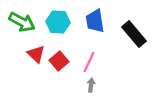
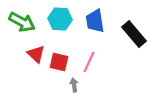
cyan hexagon: moved 2 px right, 3 px up
red square: moved 1 px down; rotated 36 degrees counterclockwise
gray arrow: moved 17 px left; rotated 16 degrees counterclockwise
